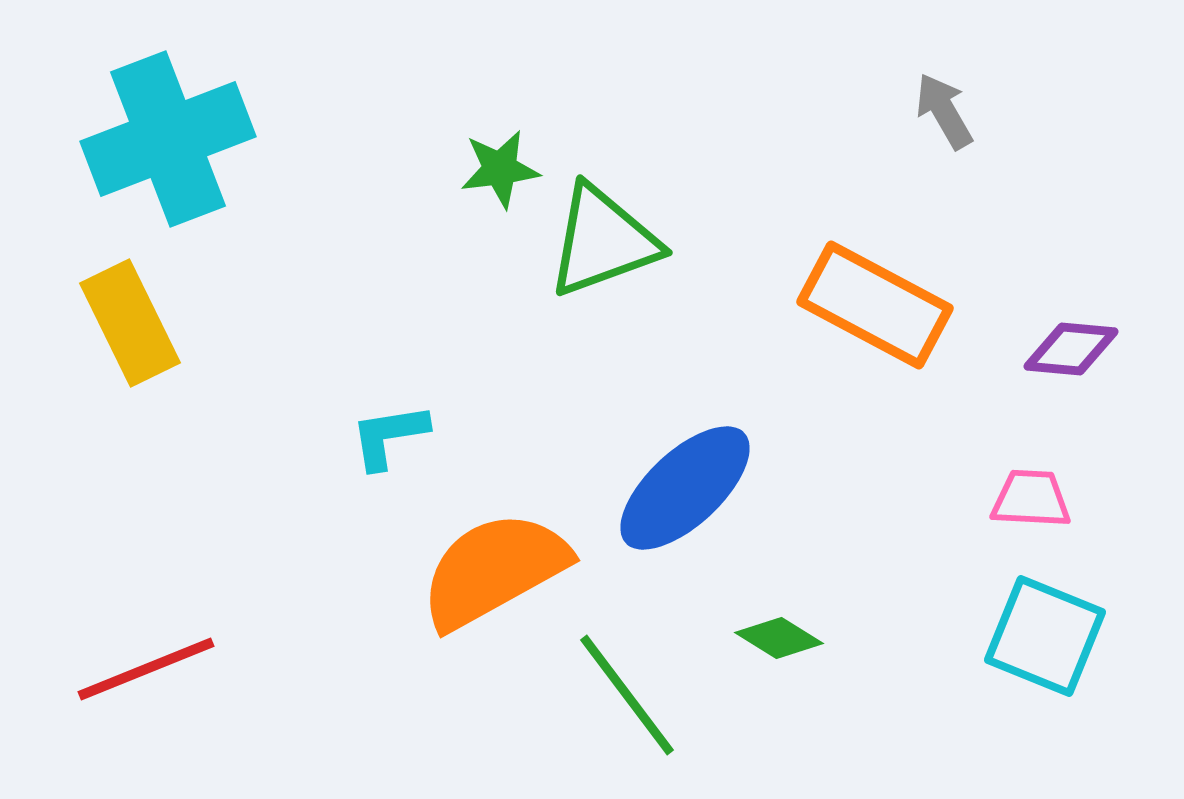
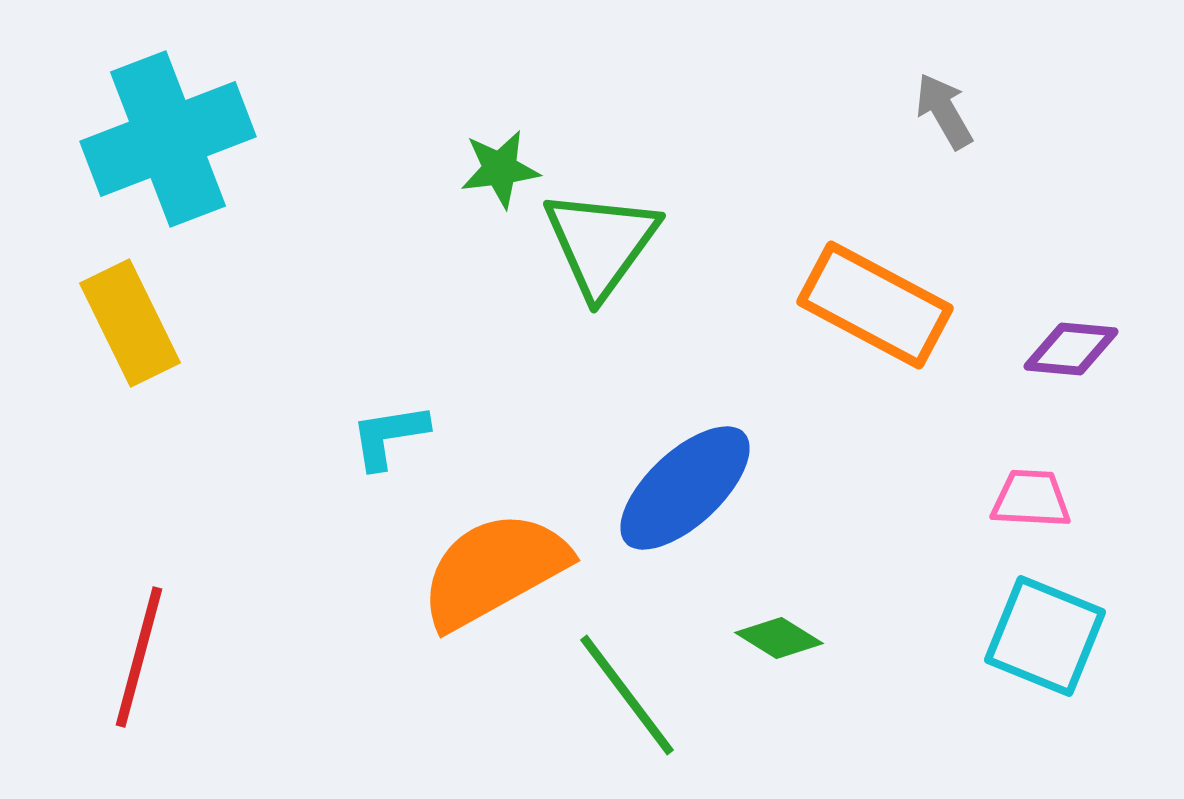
green triangle: moved 2 px left, 2 px down; rotated 34 degrees counterclockwise
red line: moved 7 px left, 12 px up; rotated 53 degrees counterclockwise
